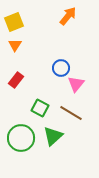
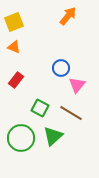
orange triangle: moved 1 px left, 2 px down; rotated 40 degrees counterclockwise
pink triangle: moved 1 px right, 1 px down
